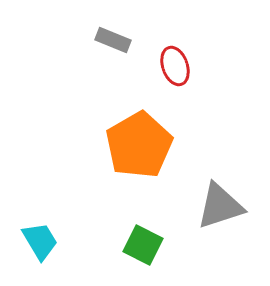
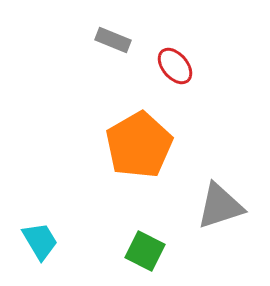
red ellipse: rotated 21 degrees counterclockwise
green square: moved 2 px right, 6 px down
